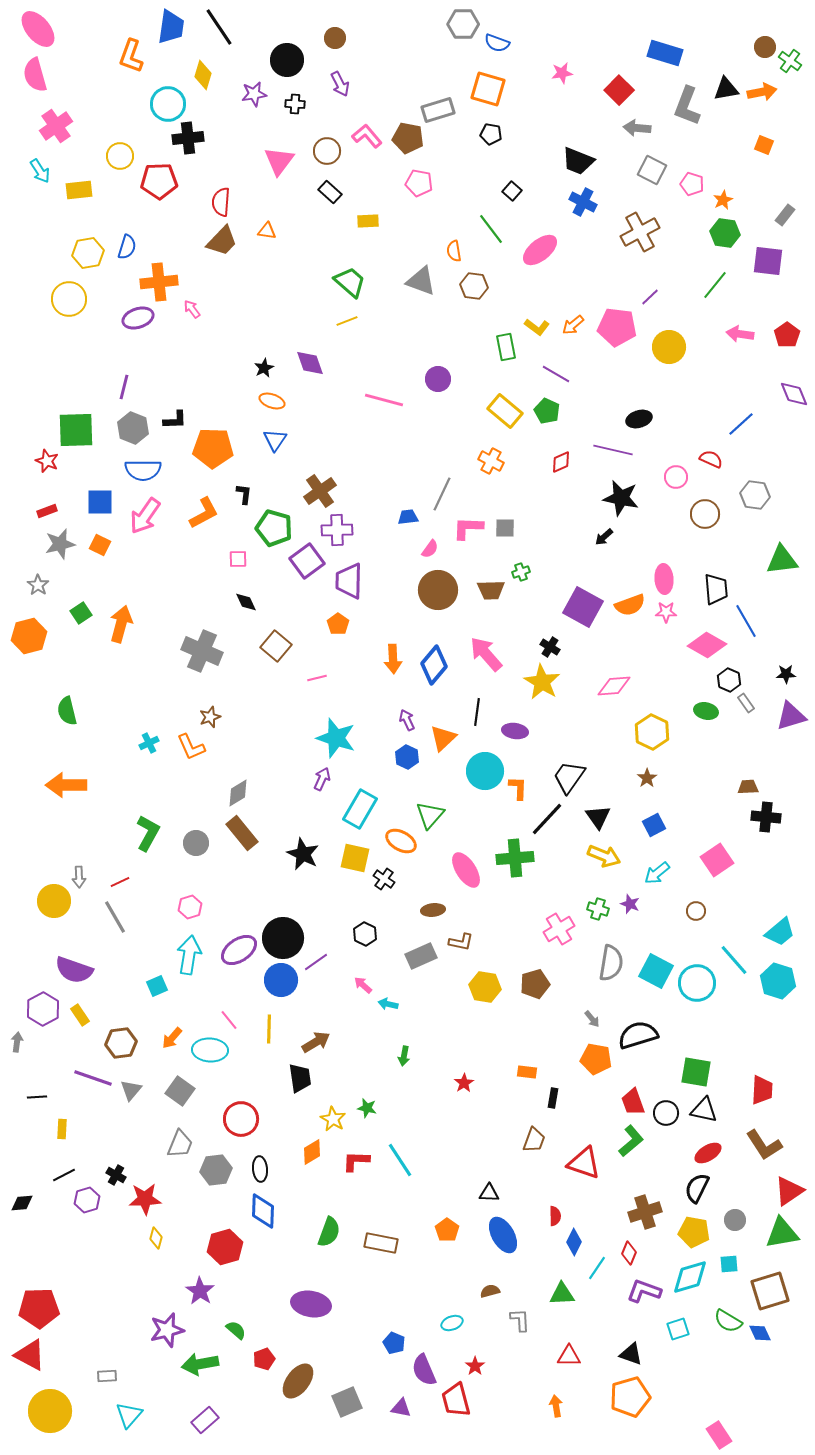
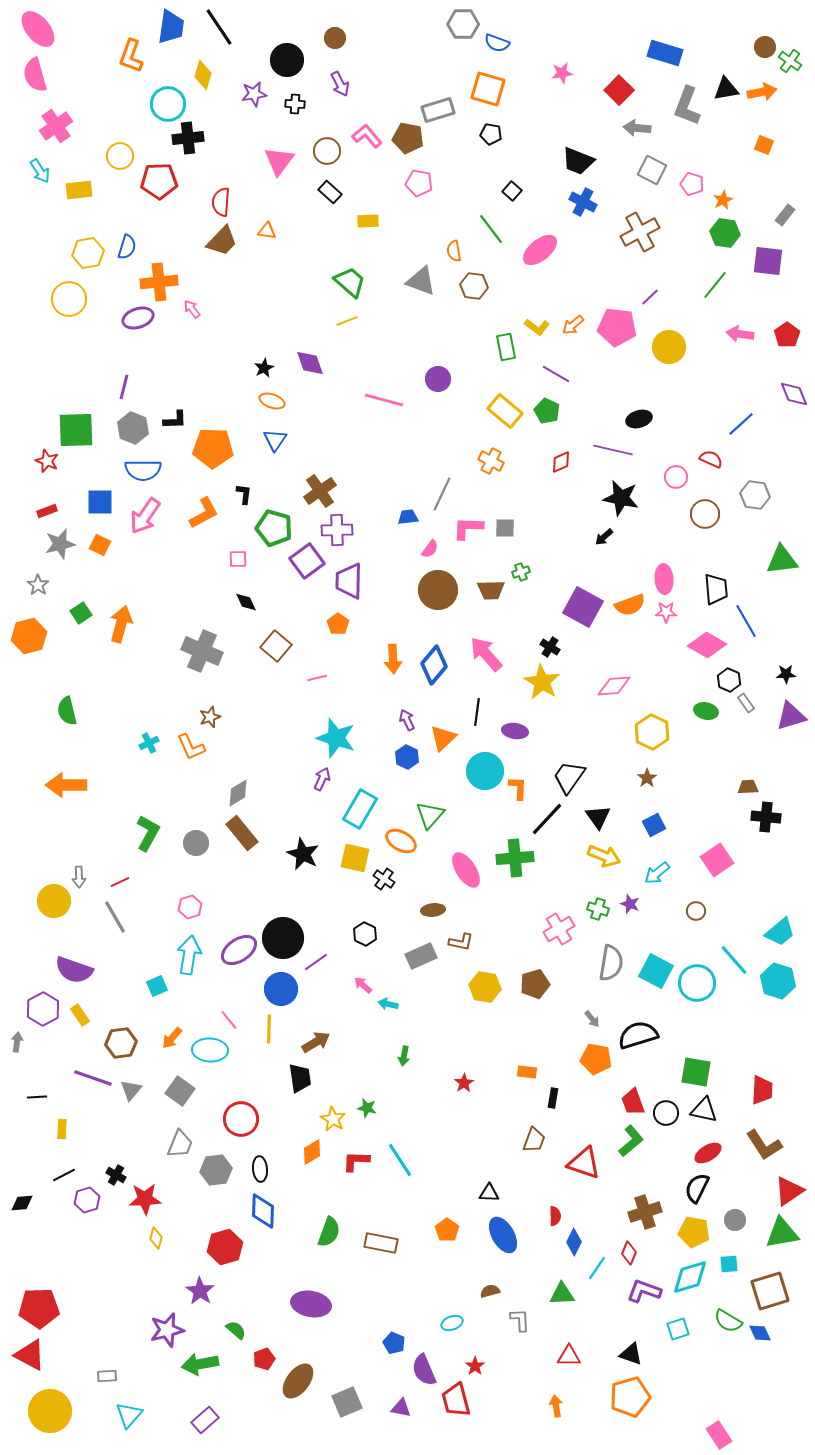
blue circle at (281, 980): moved 9 px down
